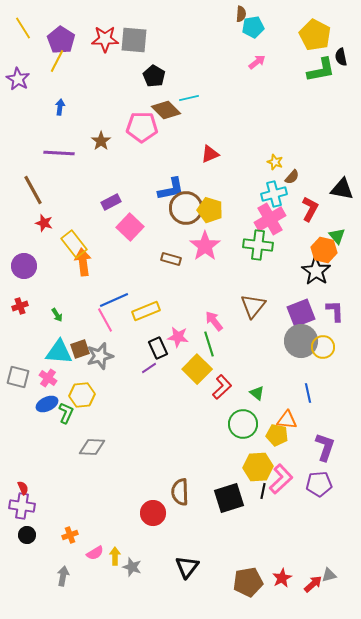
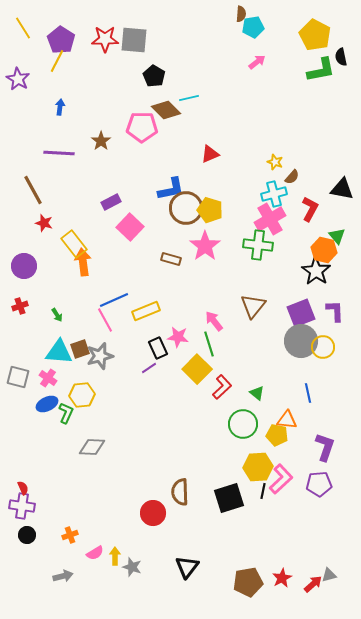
gray arrow at (63, 576): rotated 66 degrees clockwise
